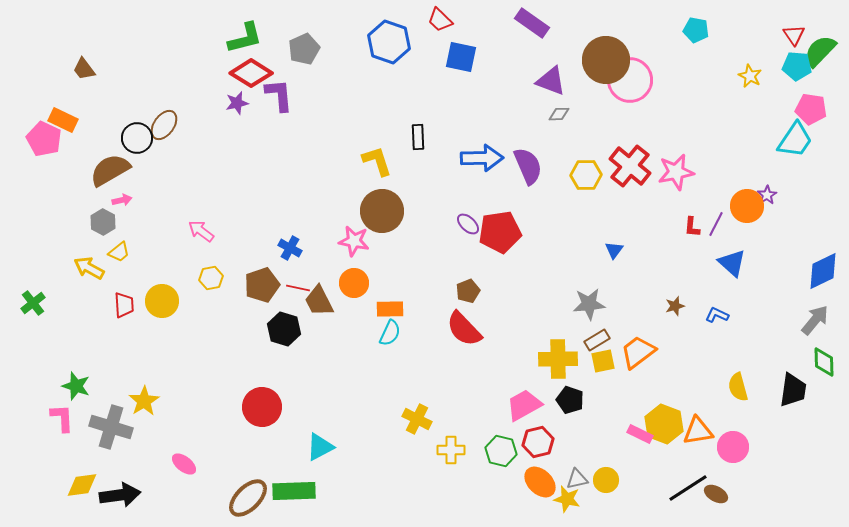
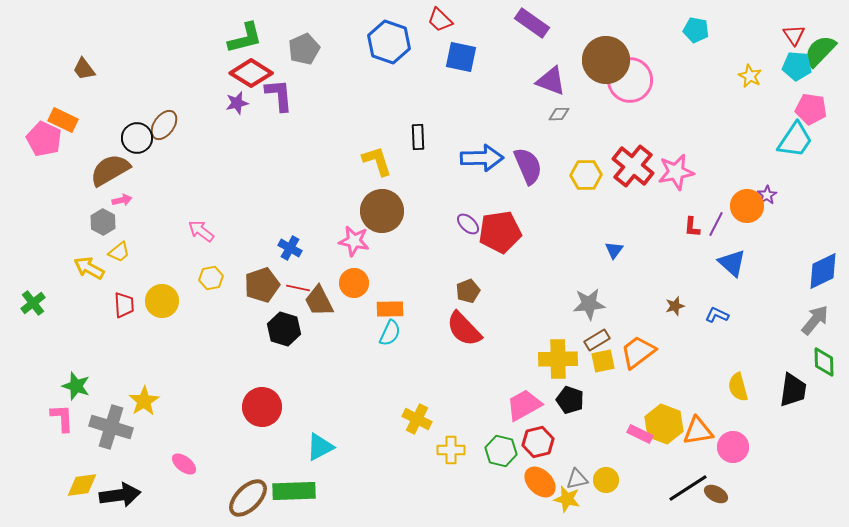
red cross at (630, 166): moved 3 px right
